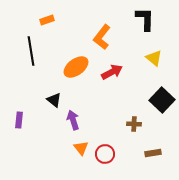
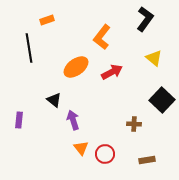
black L-shape: rotated 35 degrees clockwise
black line: moved 2 px left, 3 px up
brown rectangle: moved 6 px left, 7 px down
